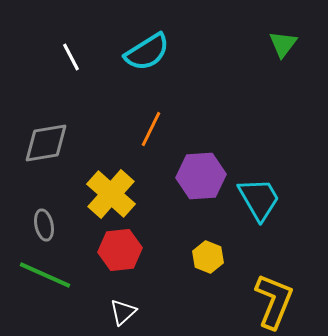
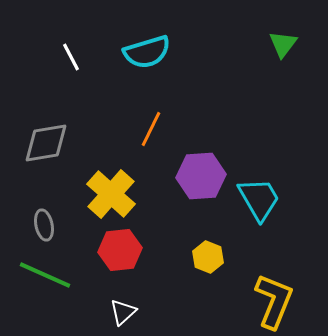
cyan semicircle: rotated 15 degrees clockwise
